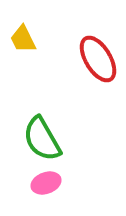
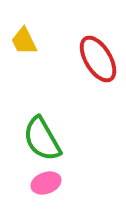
yellow trapezoid: moved 1 px right, 2 px down
